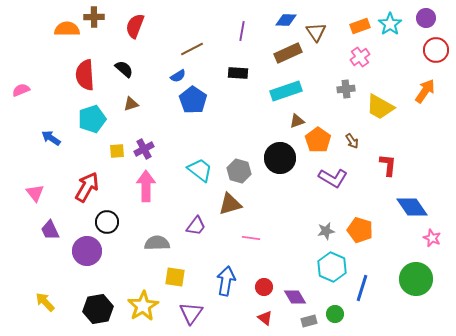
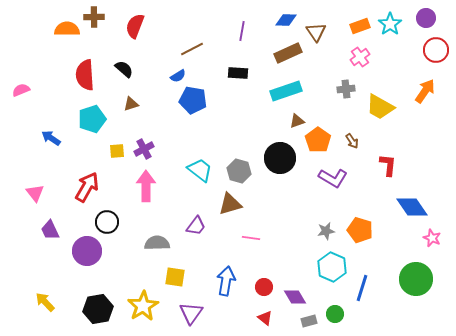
blue pentagon at (193, 100): rotated 24 degrees counterclockwise
